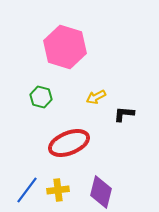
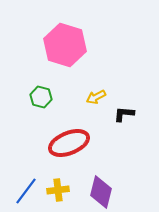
pink hexagon: moved 2 px up
blue line: moved 1 px left, 1 px down
